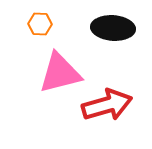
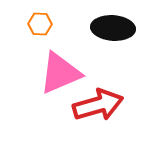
pink triangle: rotated 9 degrees counterclockwise
red arrow: moved 9 px left
